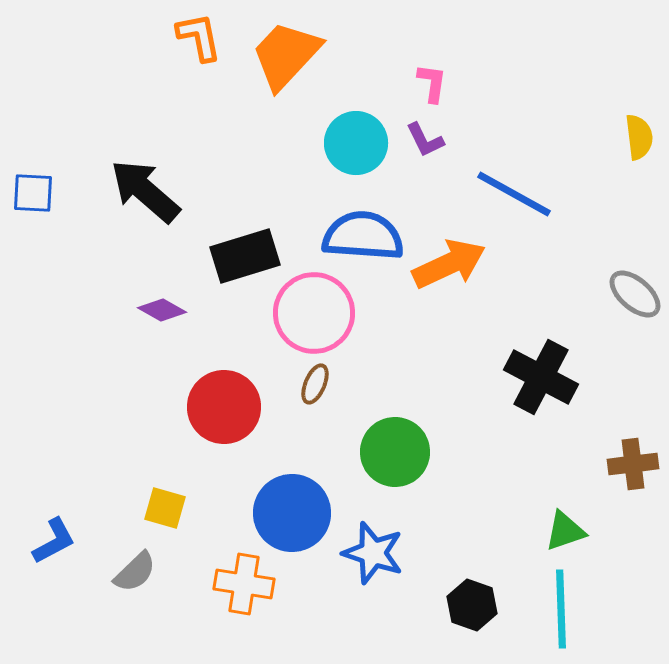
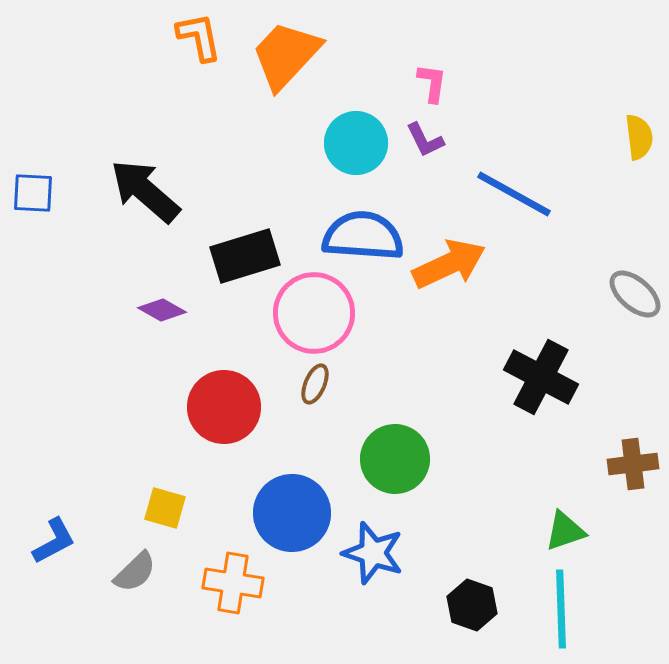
green circle: moved 7 px down
orange cross: moved 11 px left, 1 px up
